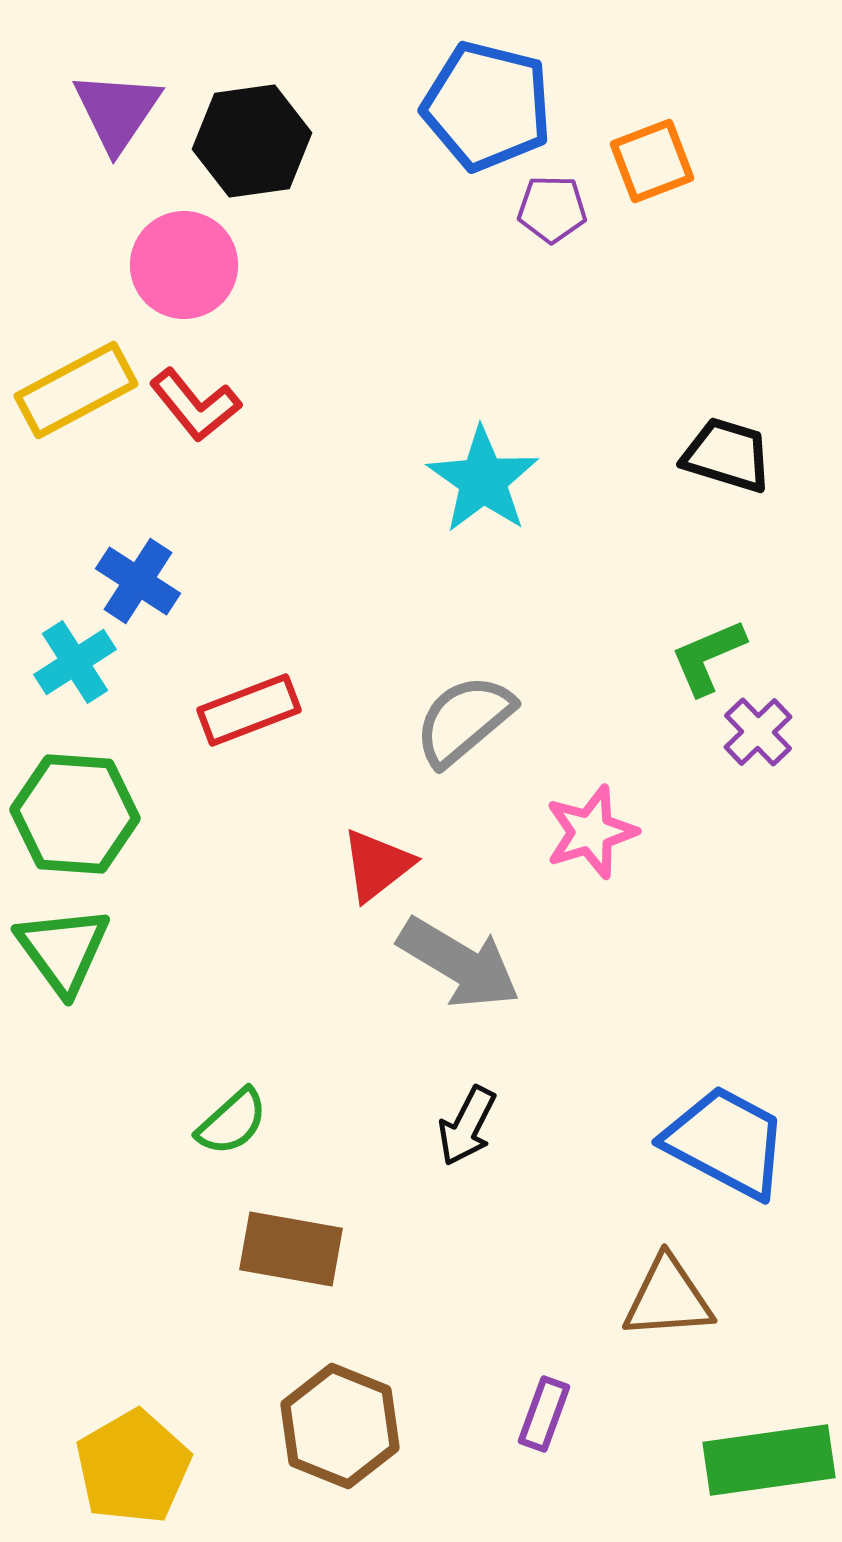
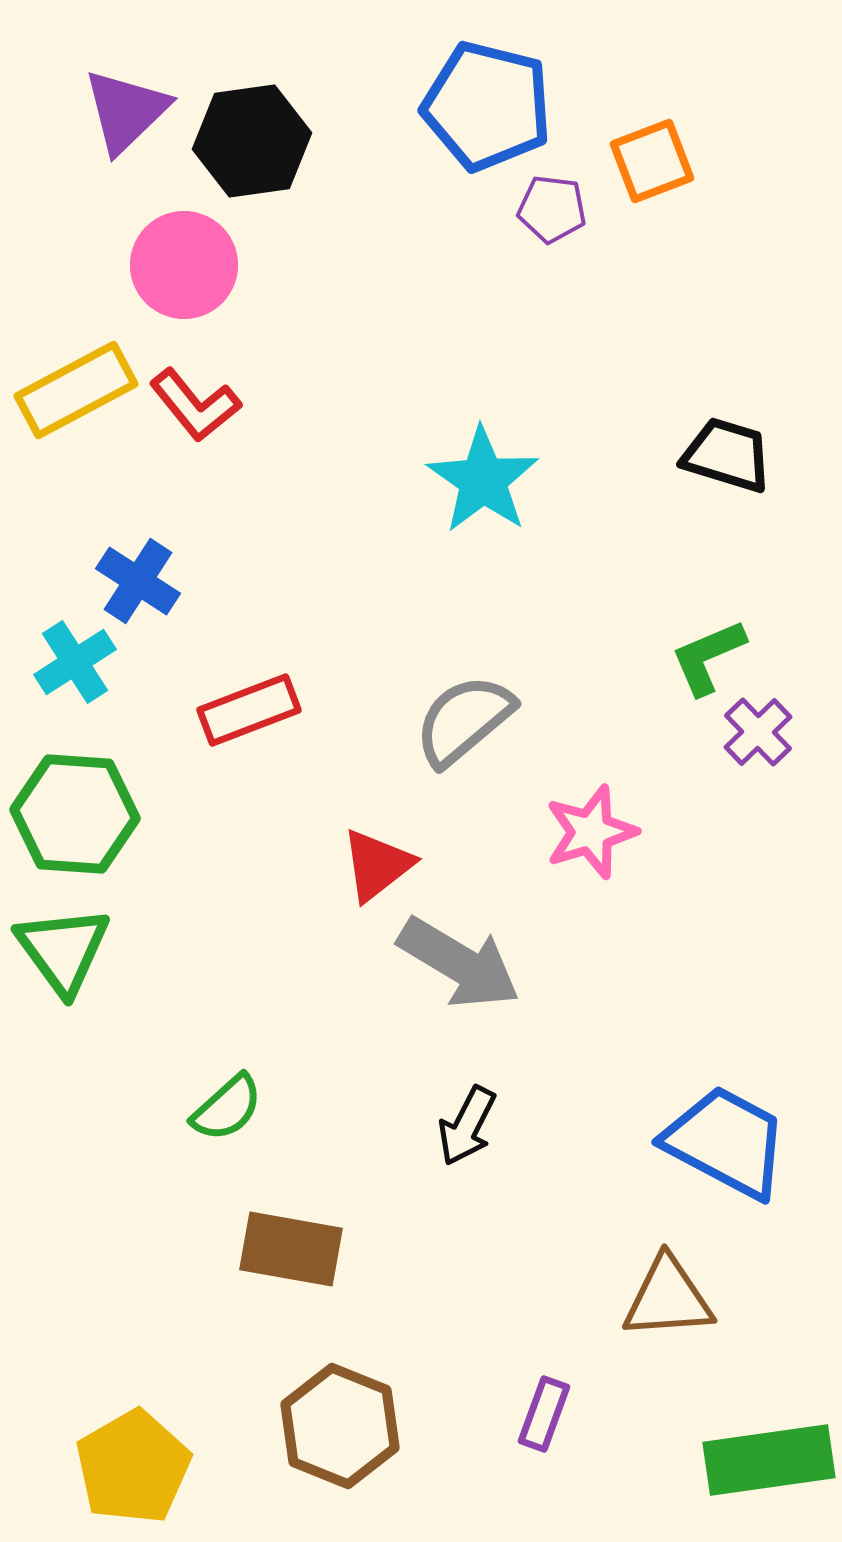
purple triangle: moved 9 px right; rotated 12 degrees clockwise
purple pentagon: rotated 6 degrees clockwise
green semicircle: moved 5 px left, 14 px up
